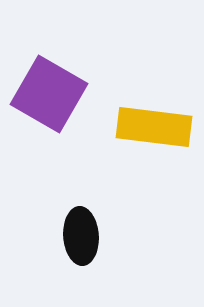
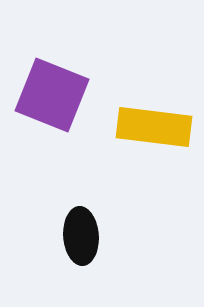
purple square: moved 3 px right, 1 px down; rotated 8 degrees counterclockwise
